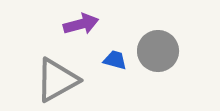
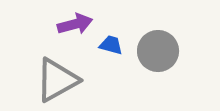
purple arrow: moved 6 px left
blue trapezoid: moved 4 px left, 15 px up
